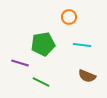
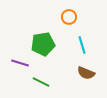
cyan line: rotated 66 degrees clockwise
brown semicircle: moved 1 px left, 3 px up
